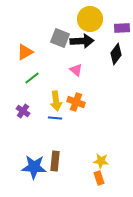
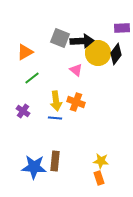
yellow circle: moved 8 px right, 34 px down
